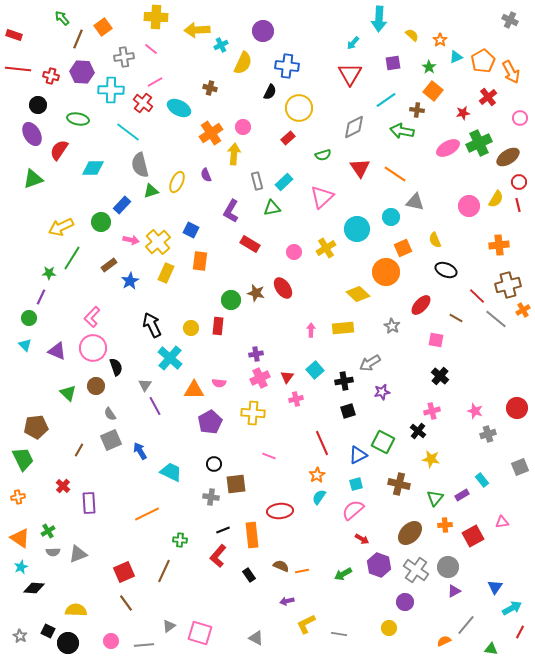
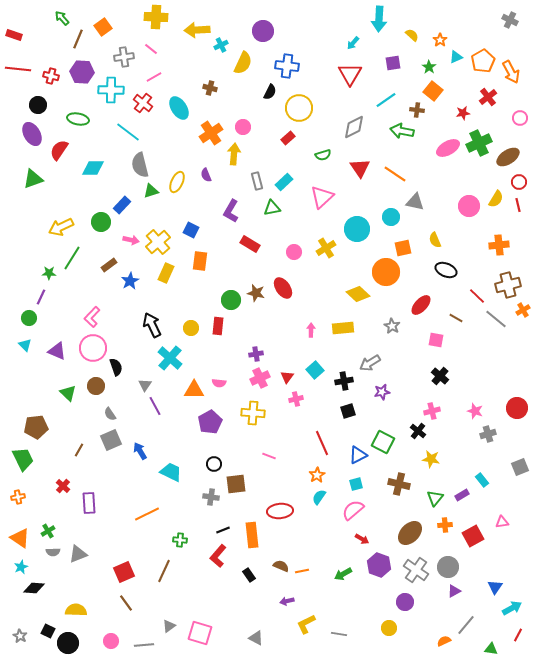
pink line at (155, 82): moved 1 px left, 5 px up
cyan ellipse at (179, 108): rotated 30 degrees clockwise
orange square at (403, 248): rotated 12 degrees clockwise
red line at (520, 632): moved 2 px left, 3 px down
